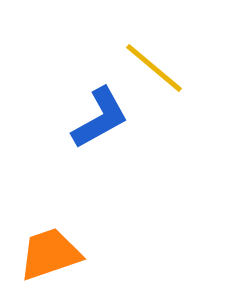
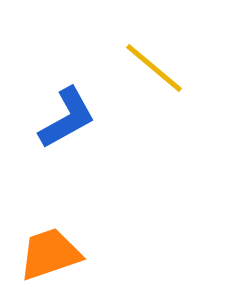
blue L-shape: moved 33 px left
